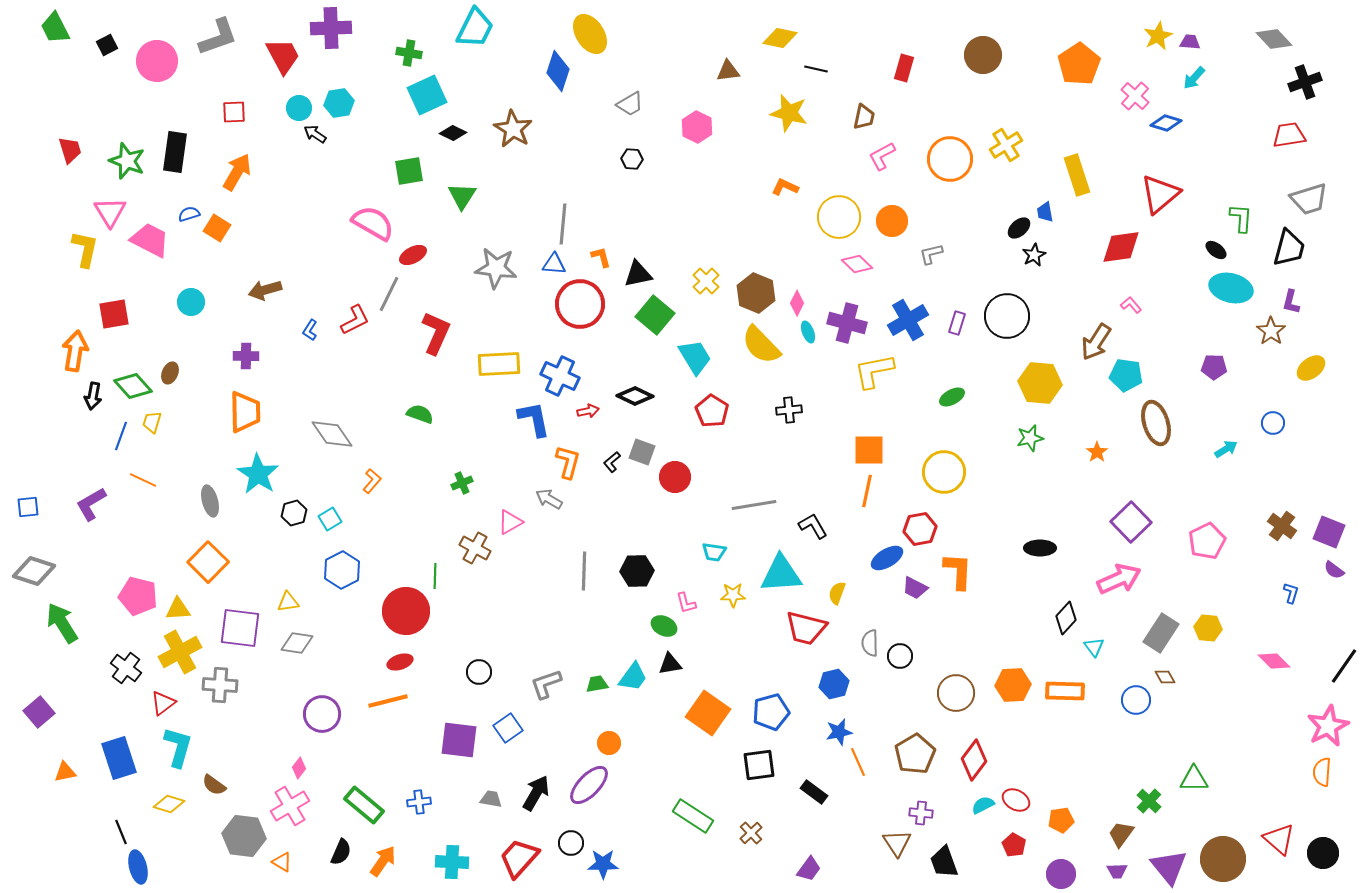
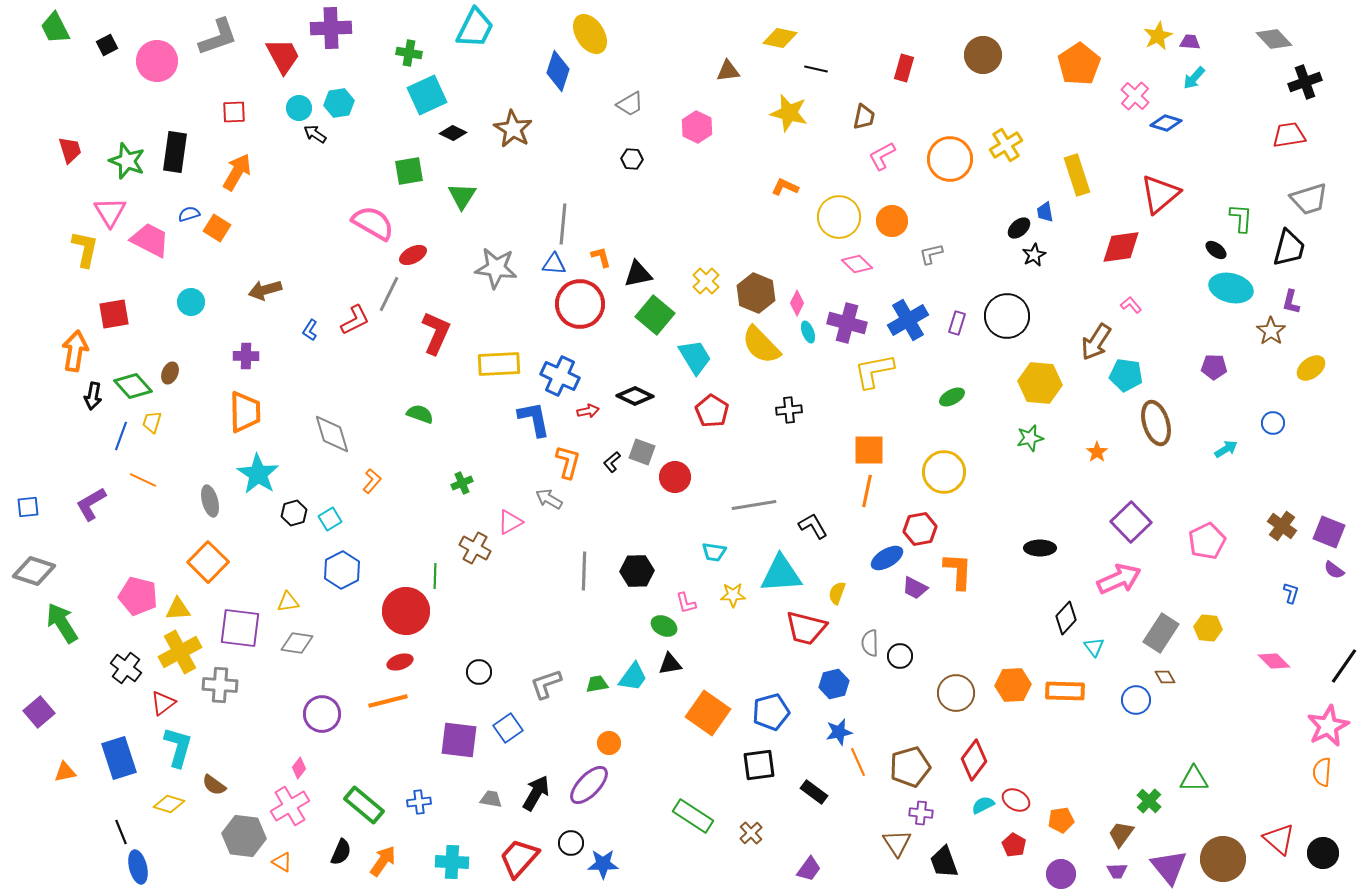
gray diamond at (332, 434): rotated 18 degrees clockwise
brown pentagon at (915, 754): moved 5 px left, 13 px down; rotated 15 degrees clockwise
